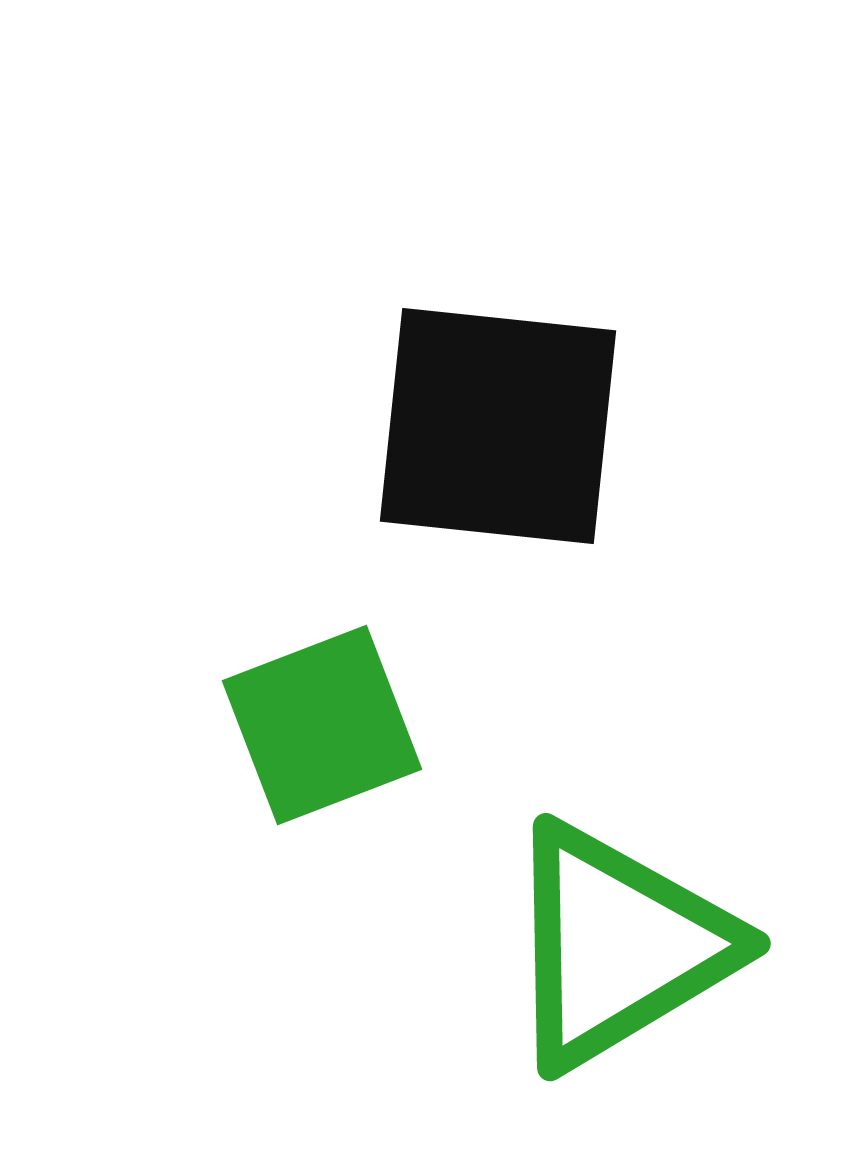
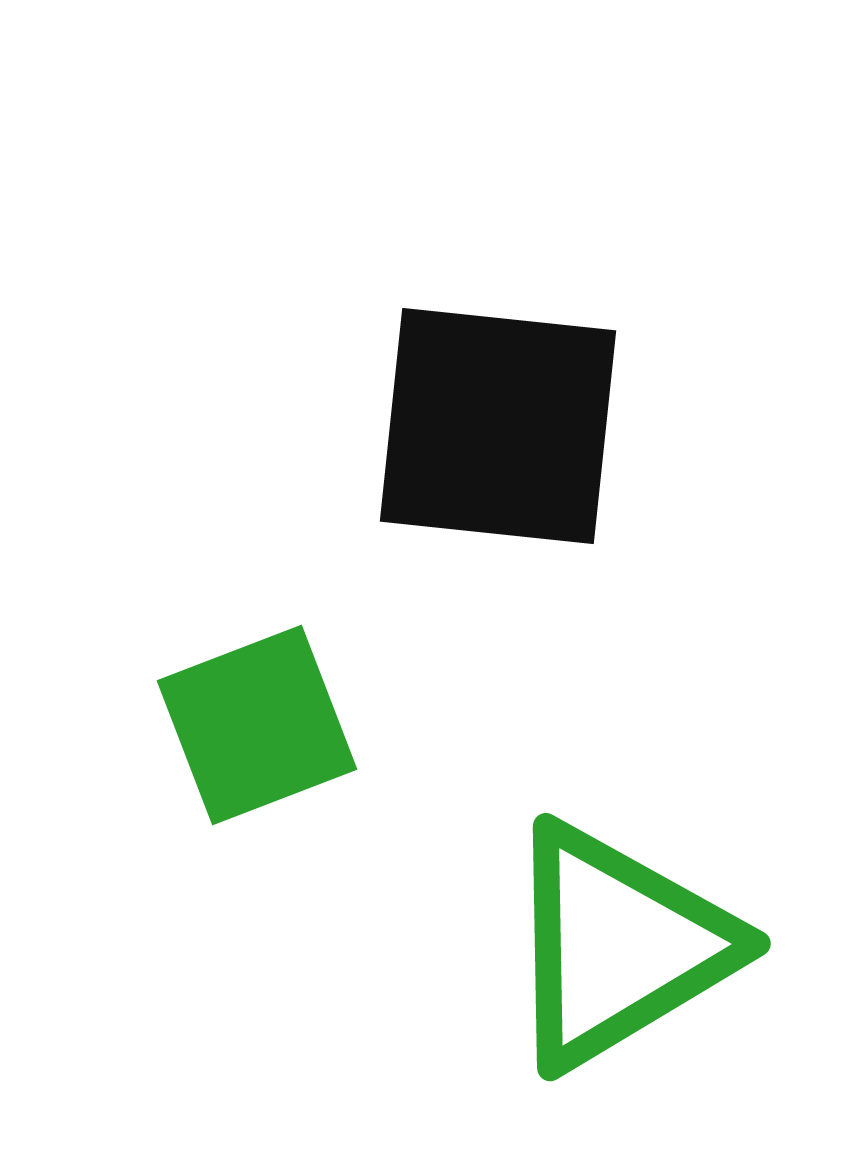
green square: moved 65 px left
